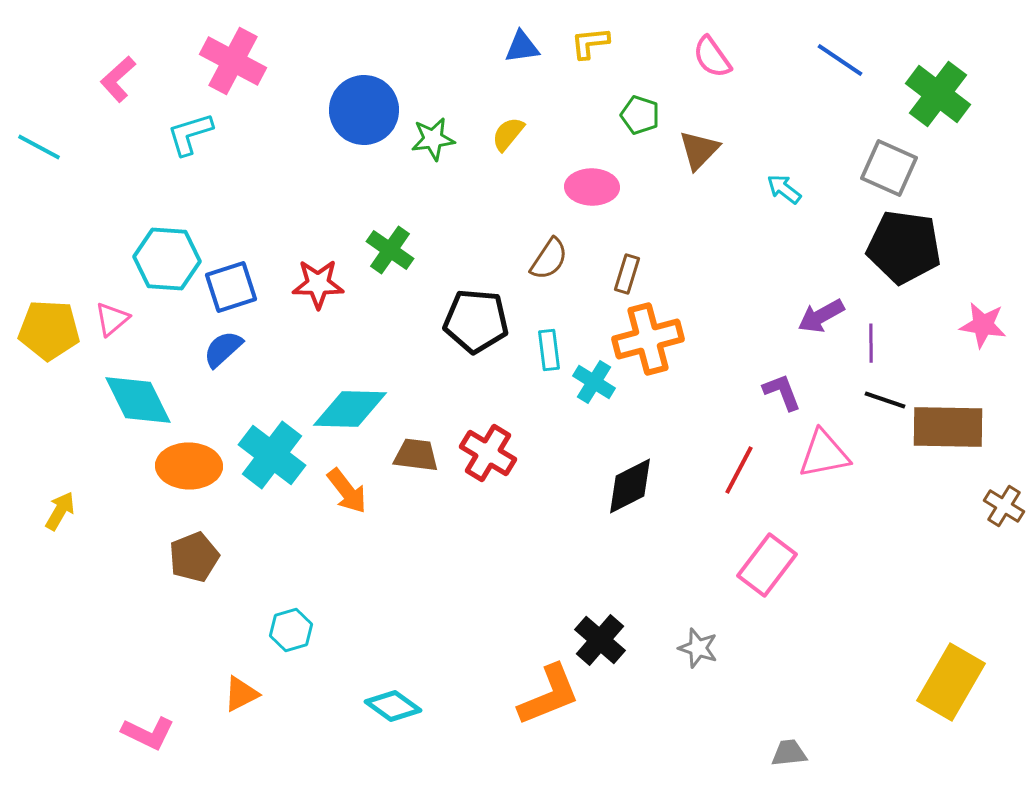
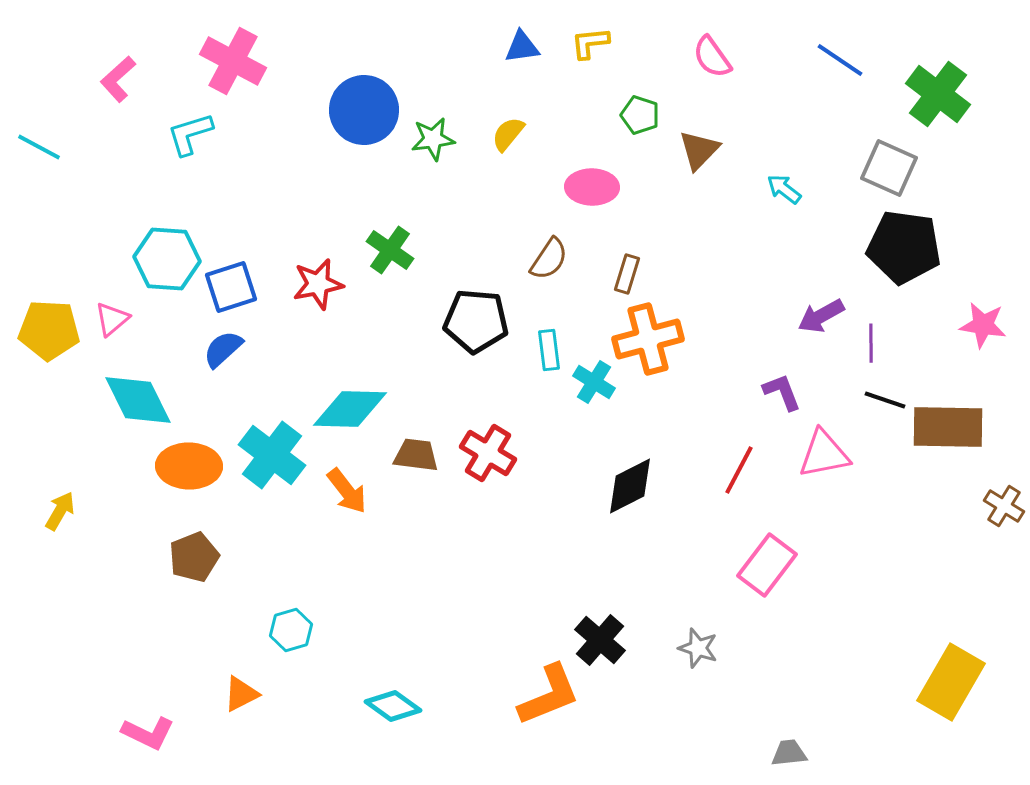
red star at (318, 284): rotated 12 degrees counterclockwise
